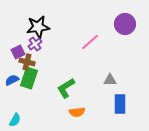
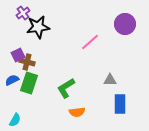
purple cross: moved 12 px left, 31 px up
purple square: moved 3 px down
green rectangle: moved 5 px down
